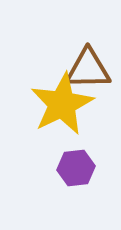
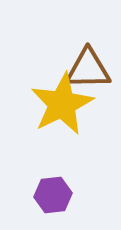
purple hexagon: moved 23 px left, 27 px down
